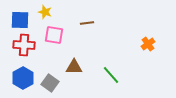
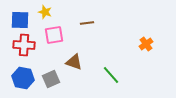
pink square: rotated 18 degrees counterclockwise
orange cross: moved 2 px left
brown triangle: moved 5 px up; rotated 18 degrees clockwise
blue hexagon: rotated 20 degrees counterclockwise
gray square: moved 1 px right, 4 px up; rotated 30 degrees clockwise
